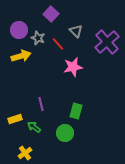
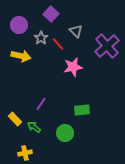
purple circle: moved 5 px up
gray star: moved 3 px right; rotated 16 degrees clockwise
purple cross: moved 4 px down
yellow arrow: rotated 30 degrees clockwise
purple line: rotated 48 degrees clockwise
green rectangle: moved 6 px right, 1 px up; rotated 70 degrees clockwise
yellow rectangle: rotated 64 degrees clockwise
yellow cross: rotated 24 degrees clockwise
